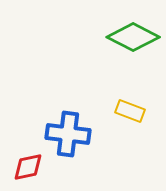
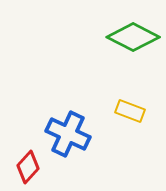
blue cross: rotated 18 degrees clockwise
red diamond: rotated 36 degrees counterclockwise
